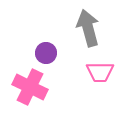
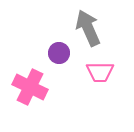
gray arrow: rotated 9 degrees counterclockwise
purple circle: moved 13 px right
